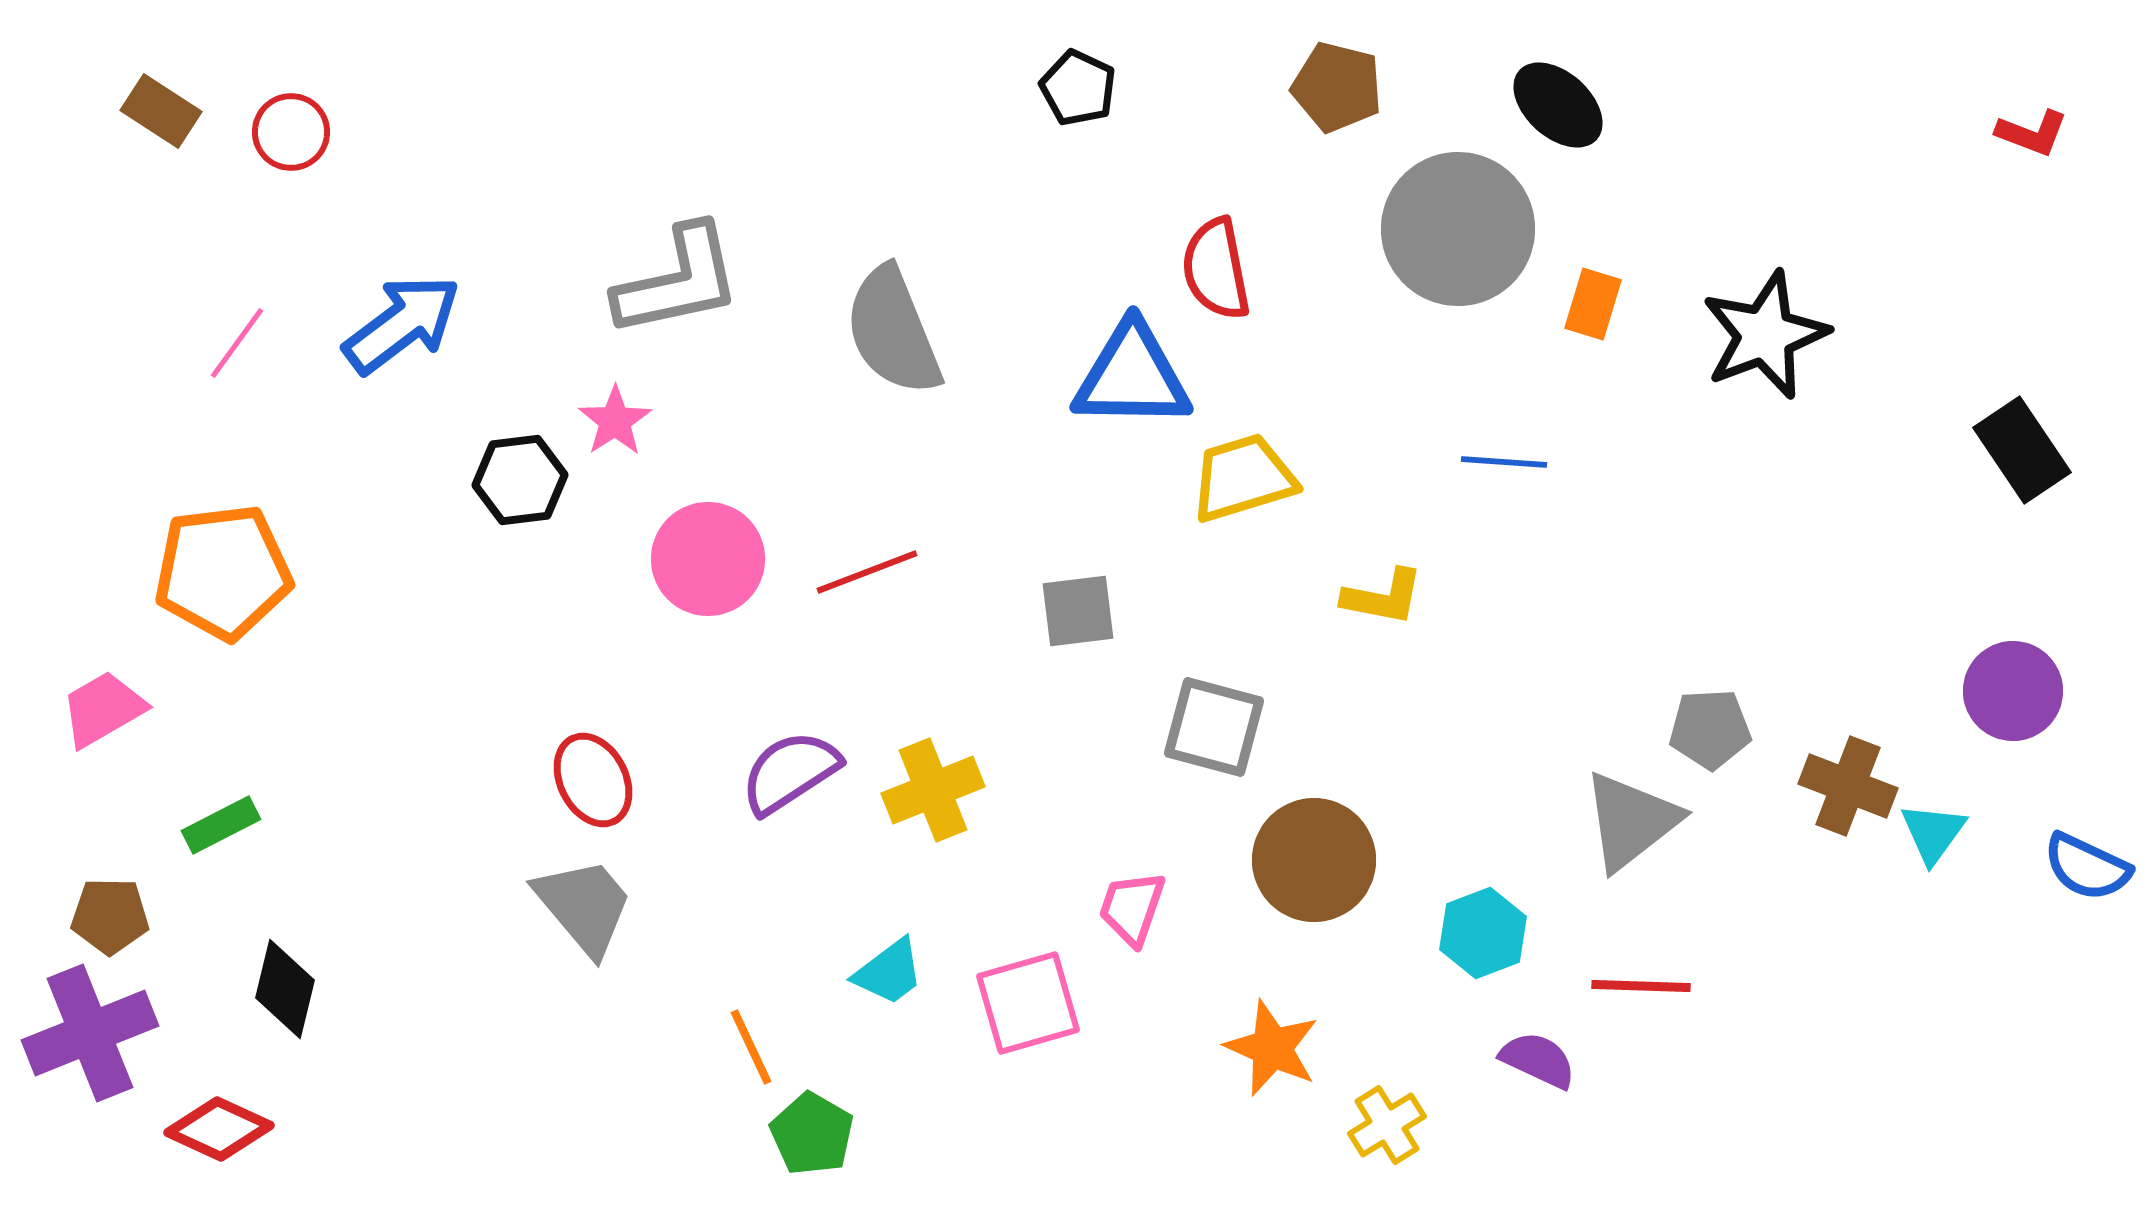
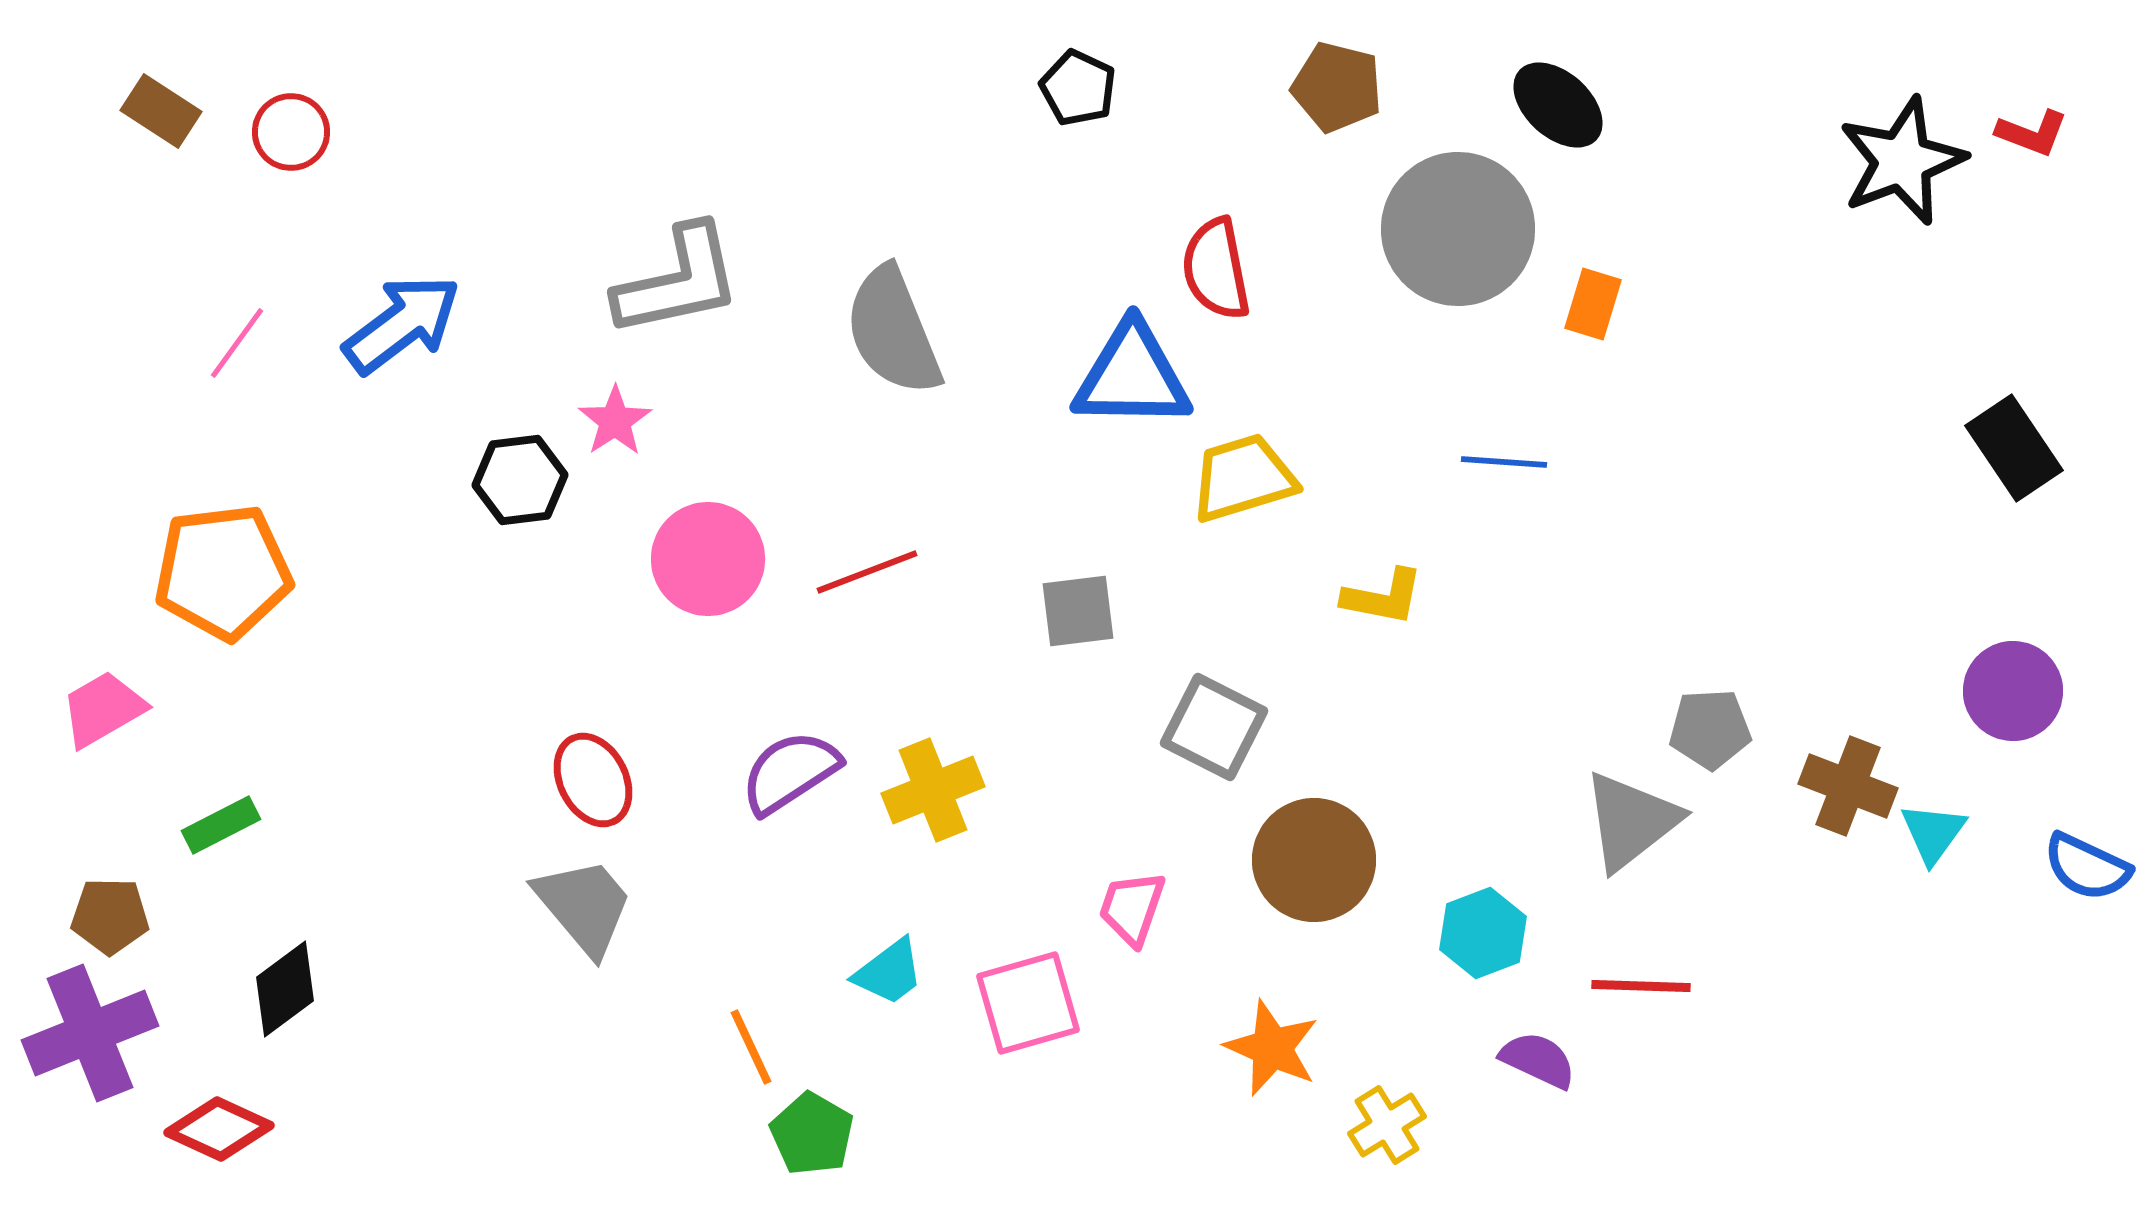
black star at (1765, 335): moved 137 px right, 174 px up
black rectangle at (2022, 450): moved 8 px left, 2 px up
gray square at (1214, 727): rotated 12 degrees clockwise
black diamond at (285, 989): rotated 40 degrees clockwise
